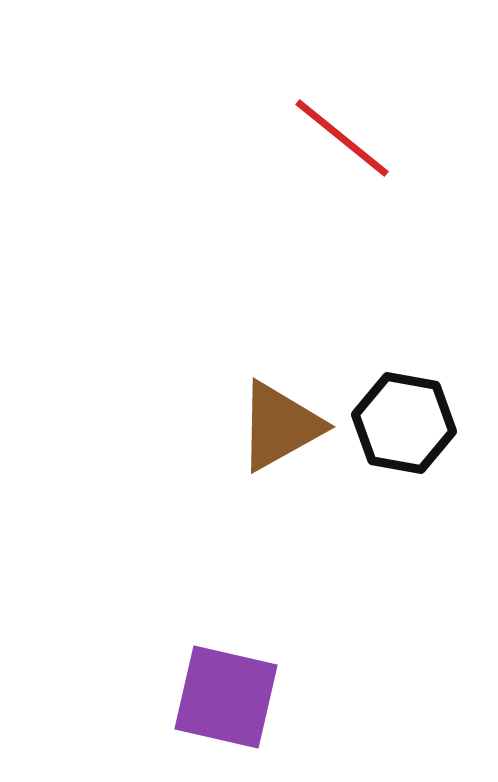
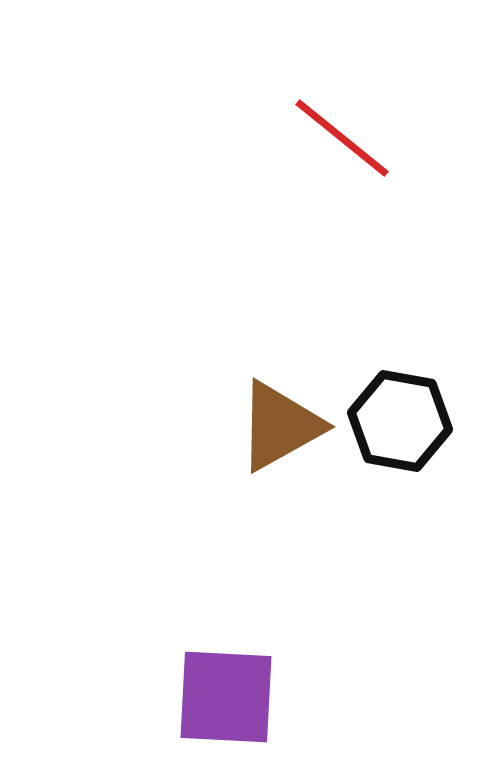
black hexagon: moved 4 px left, 2 px up
purple square: rotated 10 degrees counterclockwise
